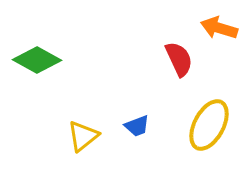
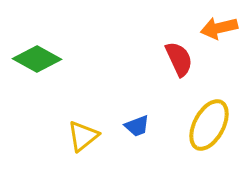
orange arrow: rotated 30 degrees counterclockwise
green diamond: moved 1 px up
